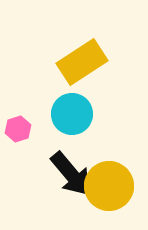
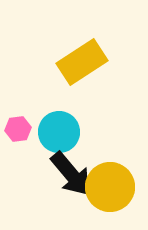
cyan circle: moved 13 px left, 18 px down
pink hexagon: rotated 10 degrees clockwise
yellow circle: moved 1 px right, 1 px down
